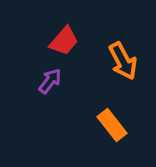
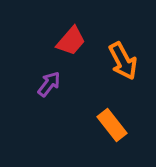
red trapezoid: moved 7 px right
purple arrow: moved 1 px left, 3 px down
